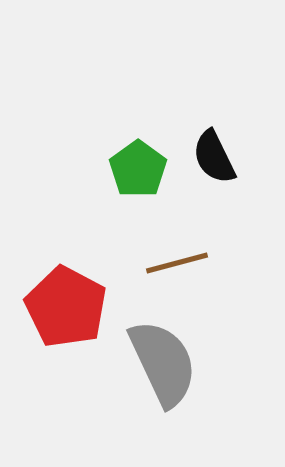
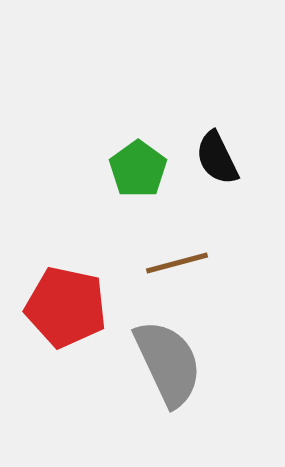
black semicircle: moved 3 px right, 1 px down
red pentagon: rotated 16 degrees counterclockwise
gray semicircle: moved 5 px right
